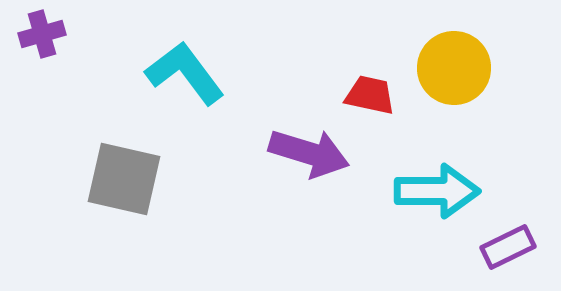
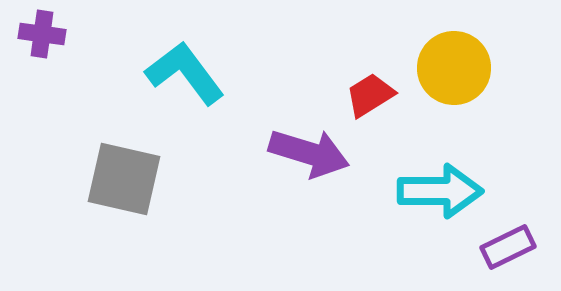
purple cross: rotated 24 degrees clockwise
red trapezoid: rotated 44 degrees counterclockwise
cyan arrow: moved 3 px right
